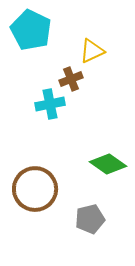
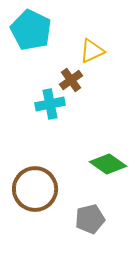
brown cross: moved 1 px down; rotated 15 degrees counterclockwise
